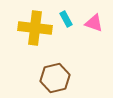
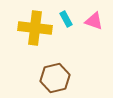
pink triangle: moved 2 px up
